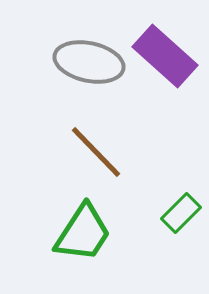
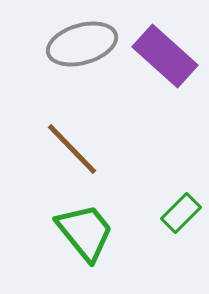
gray ellipse: moved 7 px left, 18 px up; rotated 28 degrees counterclockwise
brown line: moved 24 px left, 3 px up
green trapezoid: moved 2 px right, 1 px up; rotated 72 degrees counterclockwise
